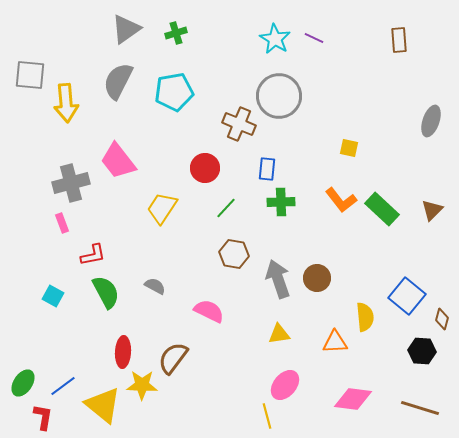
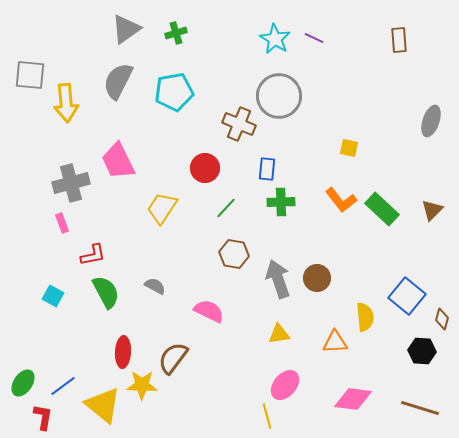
pink trapezoid at (118, 161): rotated 12 degrees clockwise
